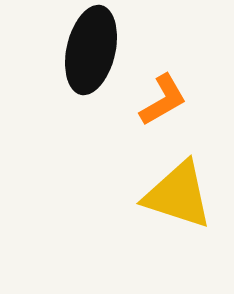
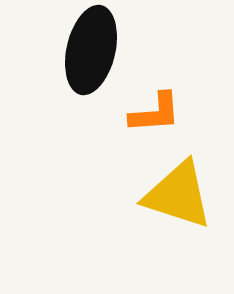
orange L-shape: moved 8 px left, 13 px down; rotated 26 degrees clockwise
